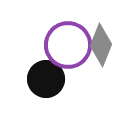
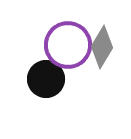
gray diamond: moved 1 px right, 2 px down; rotated 9 degrees clockwise
